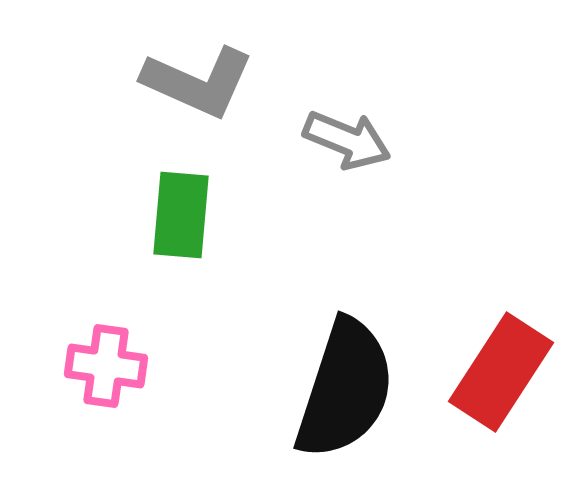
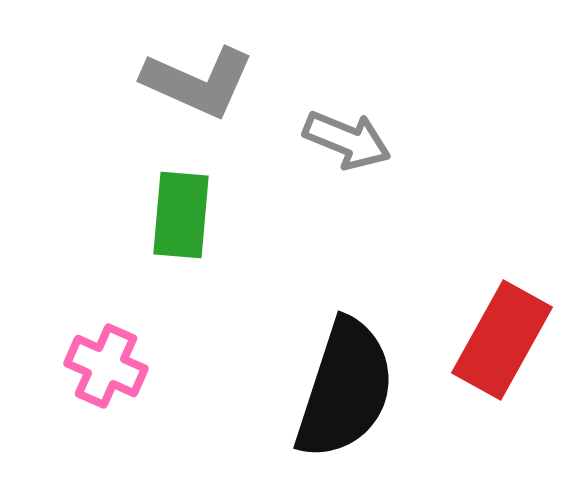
pink cross: rotated 16 degrees clockwise
red rectangle: moved 1 px right, 32 px up; rotated 4 degrees counterclockwise
